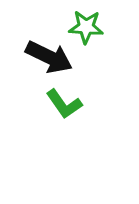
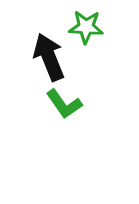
black arrow: rotated 138 degrees counterclockwise
